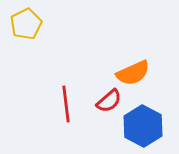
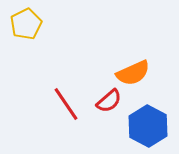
red line: rotated 27 degrees counterclockwise
blue hexagon: moved 5 px right
